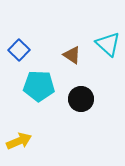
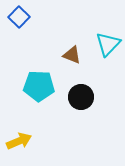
cyan triangle: rotated 32 degrees clockwise
blue square: moved 33 px up
brown triangle: rotated 12 degrees counterclockwise
black circle: moved 2 px up
